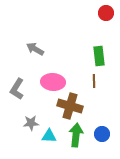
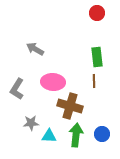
red circle: moved 9 px left
green rectangle: moved 2 px left, 1 px down
